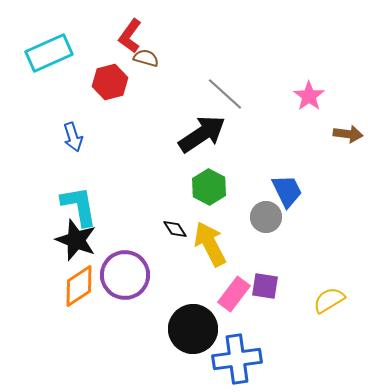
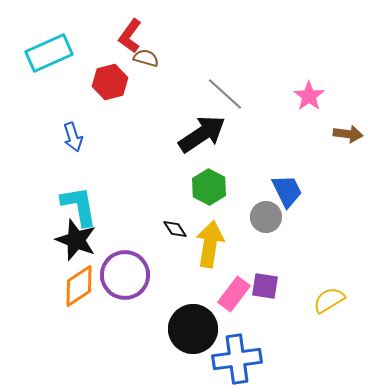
yellow arrow: rotated 36 degrees clockwise
